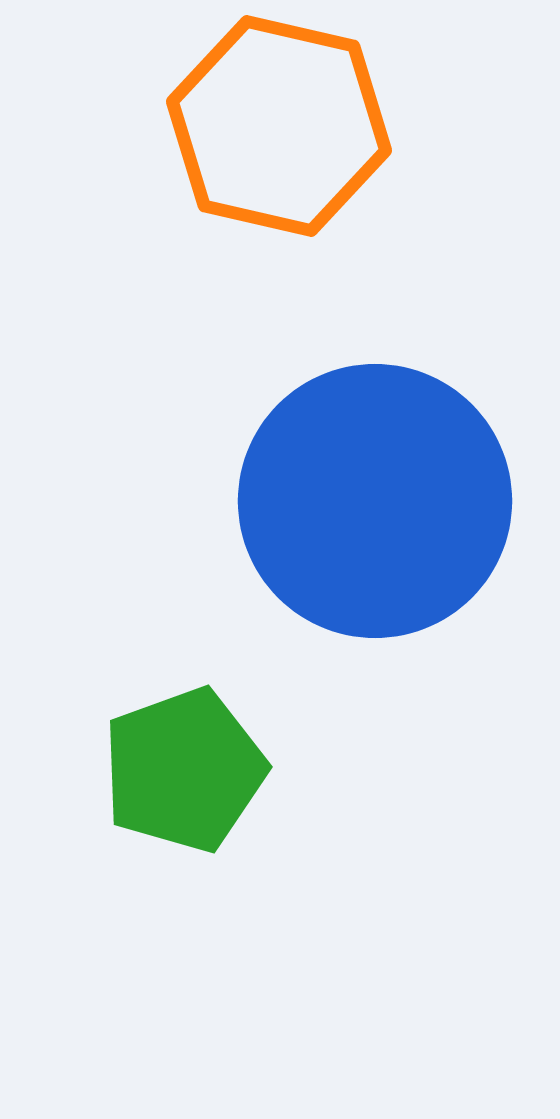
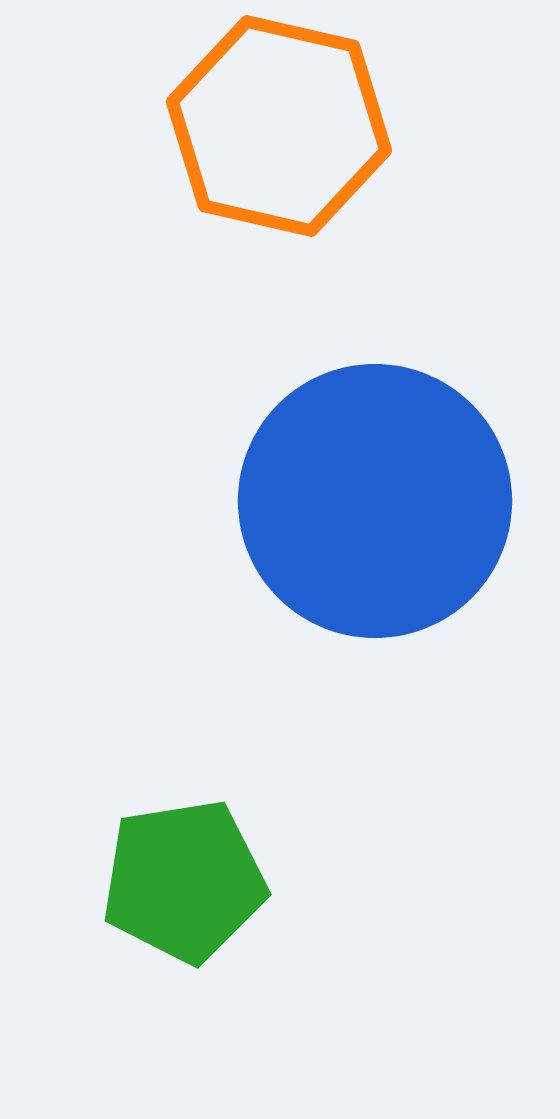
green pentagon: moved 111 px down; rotated 11 degrees clockwise
